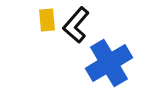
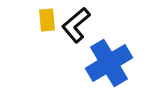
black L-shape: rotated 9 degrees clockwise
